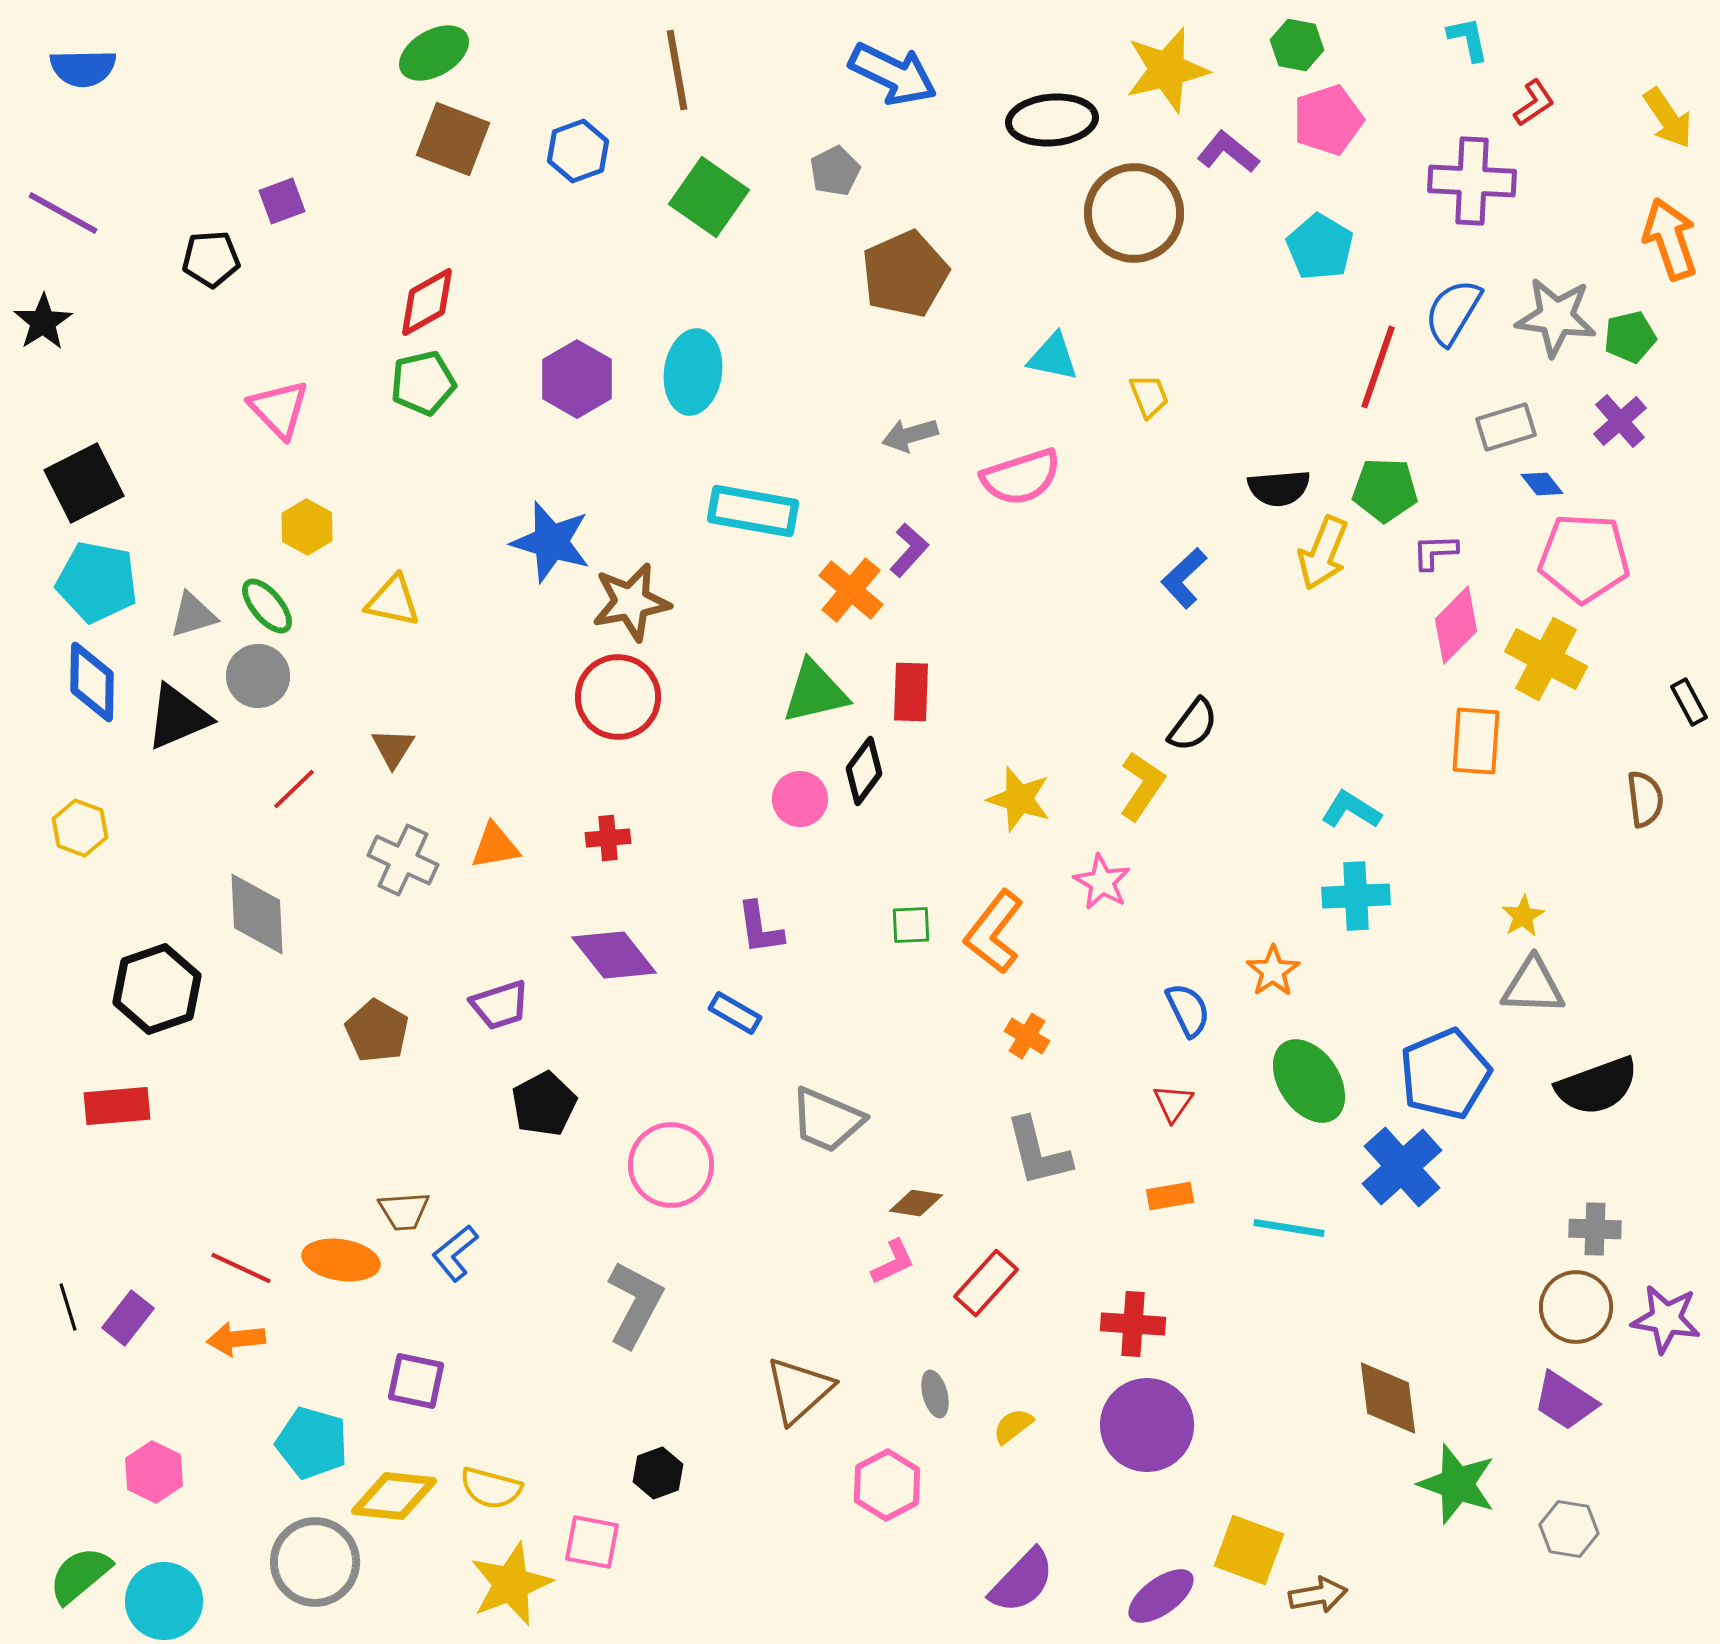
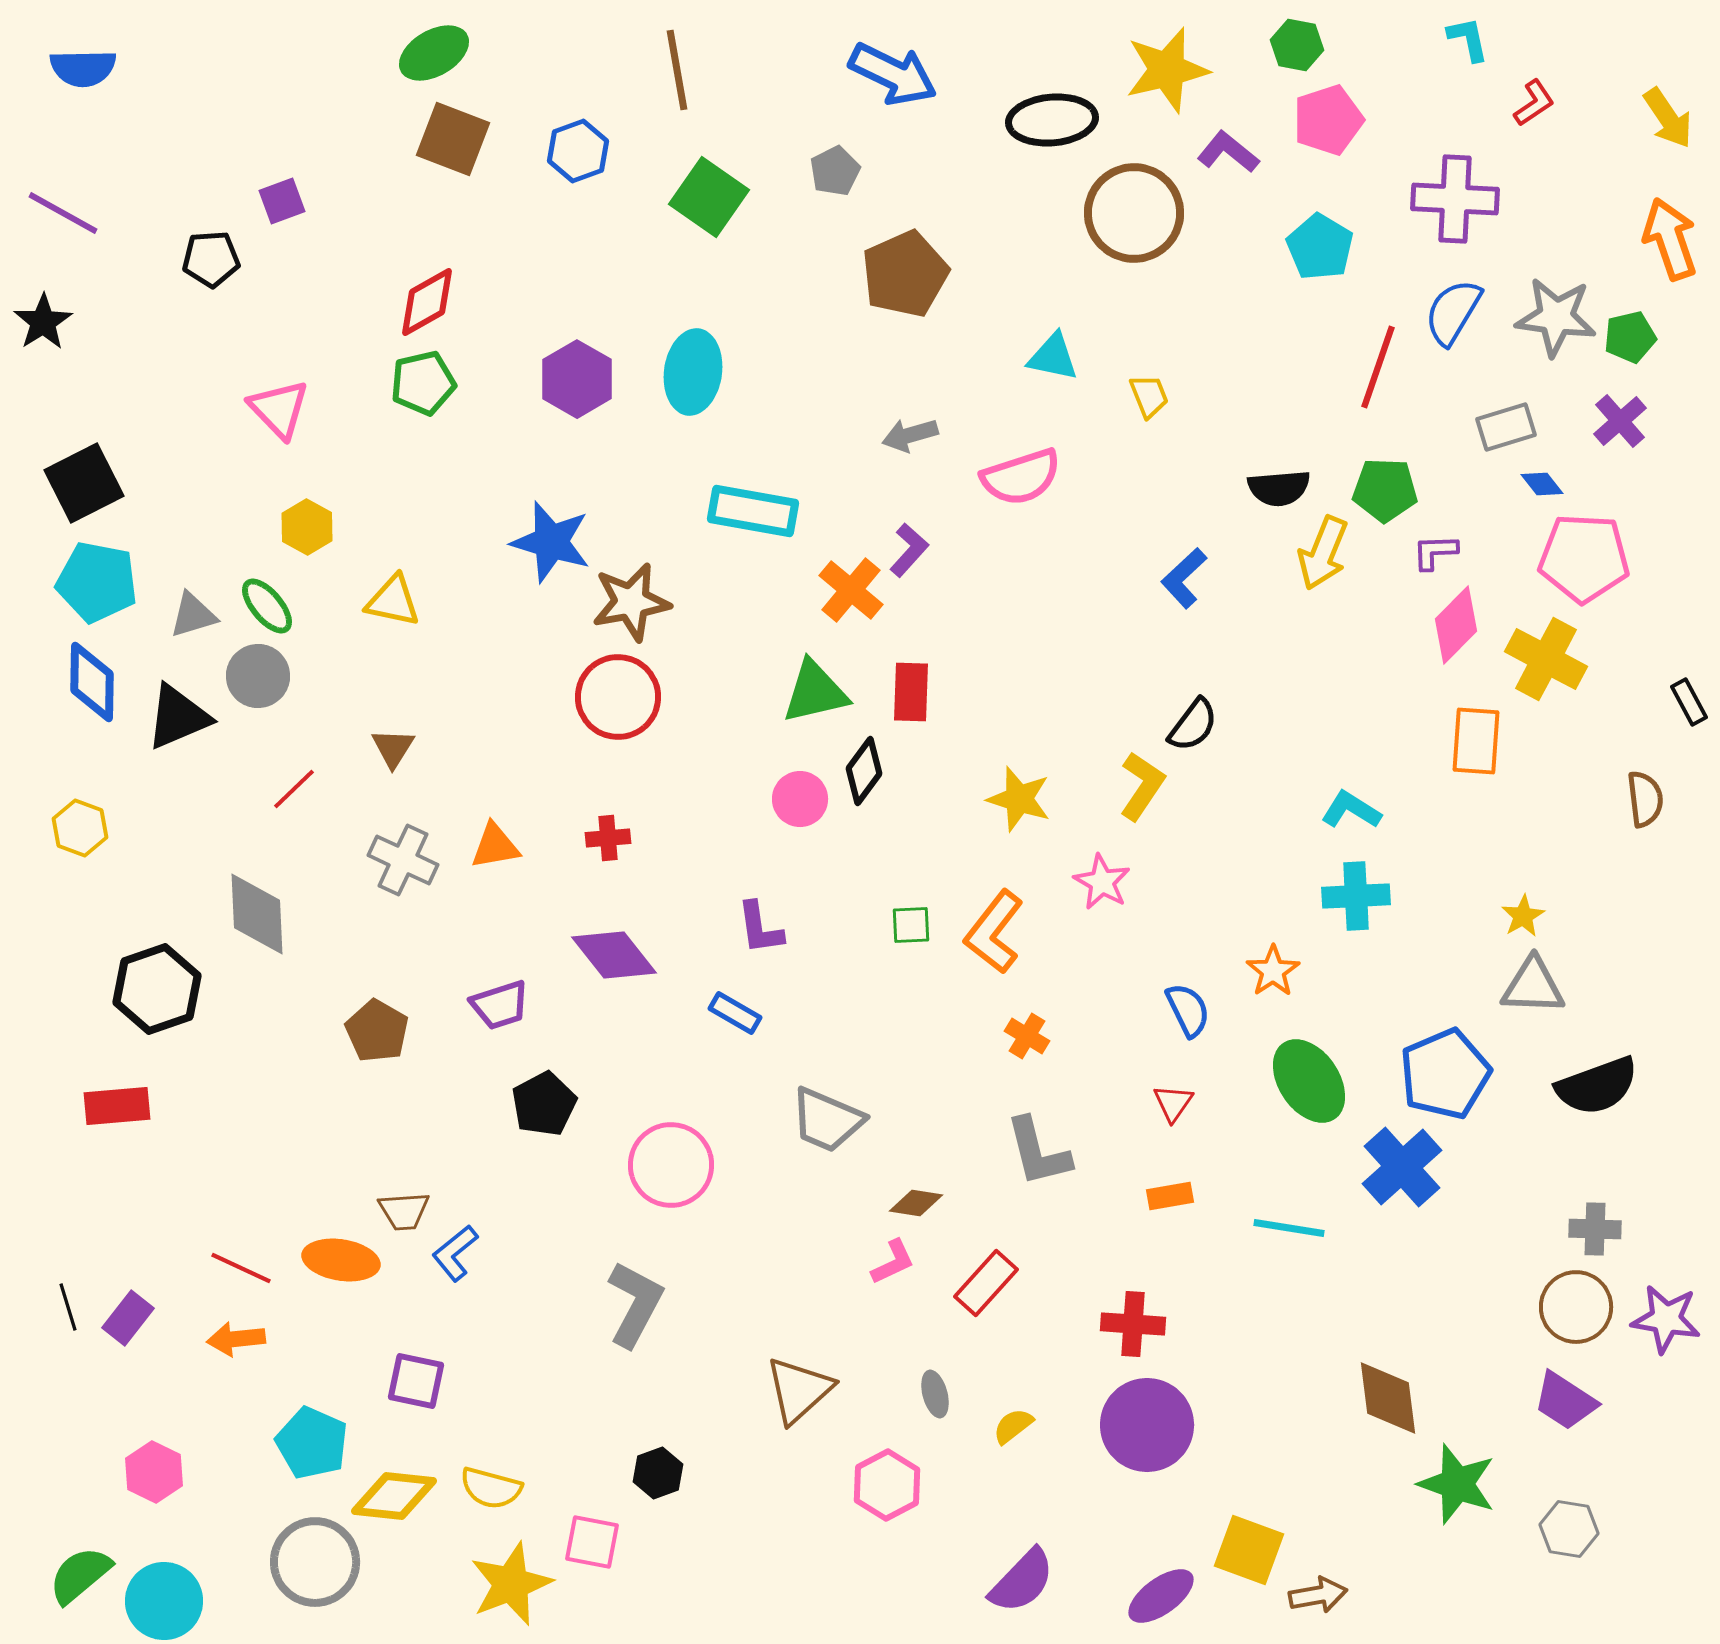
purple cross at (1472, 181): moved 17 px left, 18 px down
cyan pentagon at (312, 1443): rotated 8 degrees clockwise
